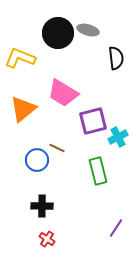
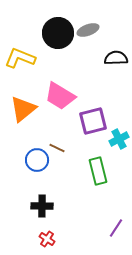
gray ellipse: rotated 35 degrees counterclockwise
black semicircle: rotated 85 degrees counterclockwise
pink trapezoid: moved 3 px left, 3 px down
cyan cross: moved 1 px right, 2 px down
